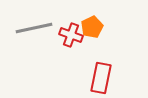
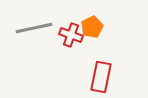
red rectangle: moved 1 px up
